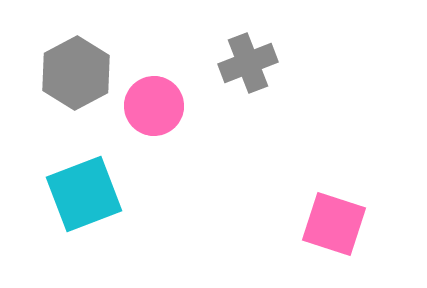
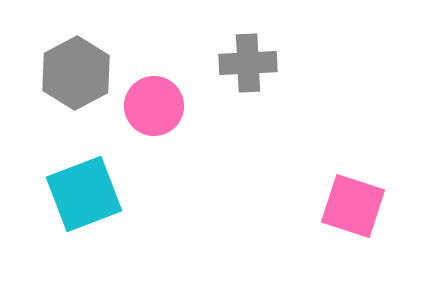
gray cross: rotated 18 degrees clockwise
pink square: moved 19 px right, 18 px up
